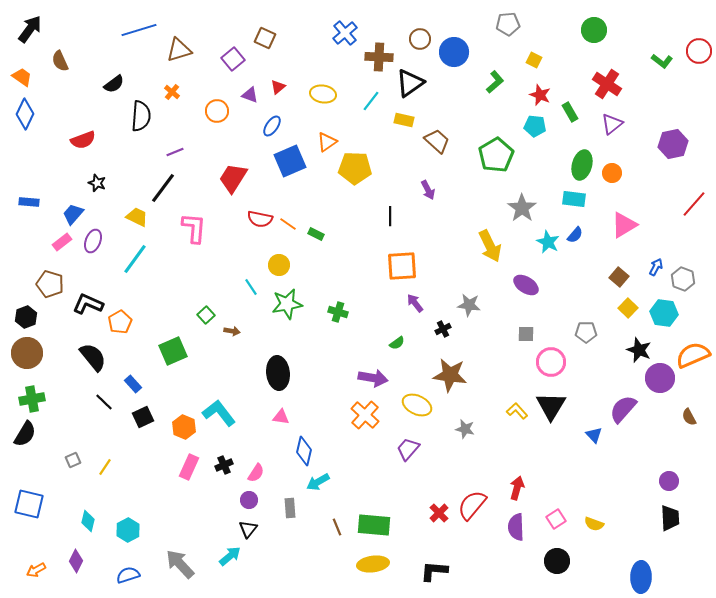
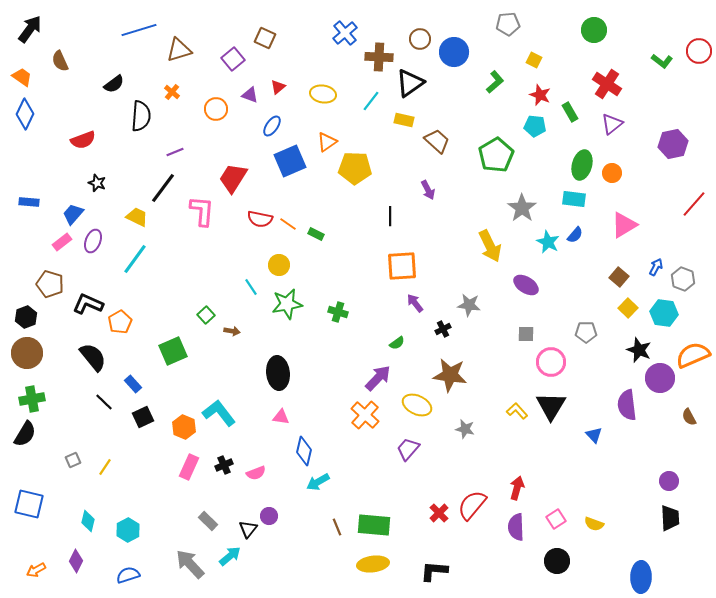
orange circle at (217, 111): moved 1 px left, 2 px up
pink L-shape at (194, 228): moved 8 px right, 17 px up
purple arrow at (373, 378): moved 5 px right; rotated 56 degrees counterclockwise
purple semicircle at (623, 409): moved 4 px right, 4 px up; rotated 48 degrees counterclockwise
pink semicircle at (256, 473): rotated 36 degrees clockwise
purple circle at (249, 500): moved 20 px right, 16 px down
gray rectangle at (290, 508): moved 82 px left, 13 px down; rotated 42 degrees counterclockwise
gray arrow at (180, 564): moved 10 px right
